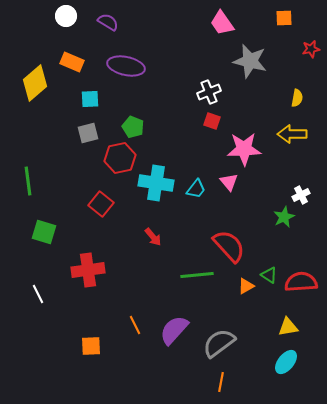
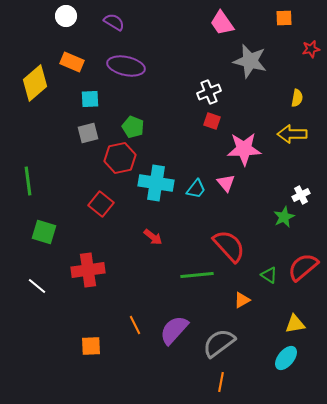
purple semicircle at (108, 22): moved 6 px right
pink triangle at (229, 182): moved 3 px left, 1 px down
red arrow at (153, 237): rotated 12 degrees counterclockwise
red semicircle at (301, 282): moved 2 px right, 15 px up; rotated 36 degrees counterclockwise
orange triangle at (246, 286): moved 4 px left, 14 px down
white line at (38, 294): moved 1 px left, 8 px up; rotated 24 degrees counterclockwise
yellow triangle at (288, 327): moved 7 px right, 3 px up
cyan ellipse at (286, 362): moved 4 px up
